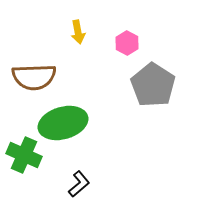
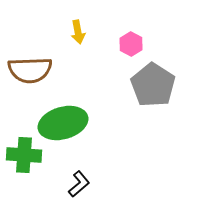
pink hexagon: moved 4 px right, 1 px down
brown semicircle: moved 4 px left, 7 px up
green cross: rotated 20 degrees counterclockwise
